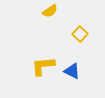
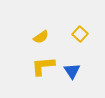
yellow semicircle: moved 9 px left, 26 px down
blue triangle: rotated 30 degrees clockwise
